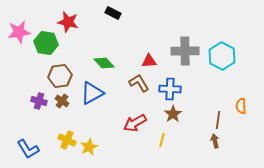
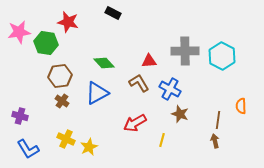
blue cross: rotated 25 degrees clockwise
blue triangle: moved 5 px right
purple cross: moved 19 px left, 15 px down
brown star: moved 7 px right; rotated 18 degrees counterclockwise
yellow cross: moved 1 px left, 1 px up
